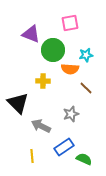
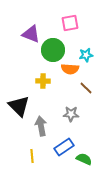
black triangle: moved 1 px right, 3 px down
gray star: rotated 21 degrees clockwise
gray arrow: rotated 54 degrees clockwise
